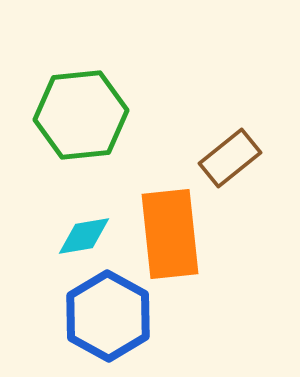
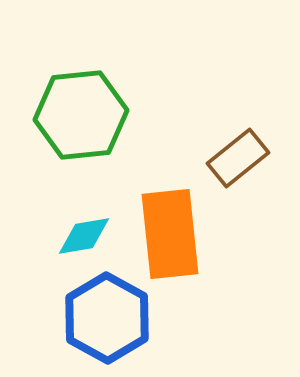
brown rectangle: moved 8 px right
blue hexagon: moved 1 px left, 2 px down
